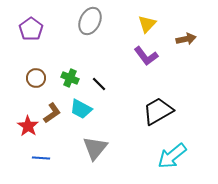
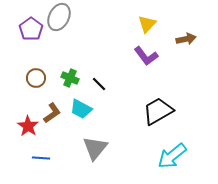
gray ellipse: moved 31 px left, 4 px up
